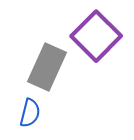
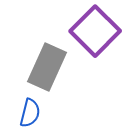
purple square: moved 1 px left, 5 px up
